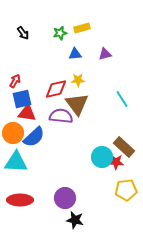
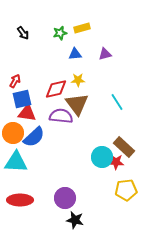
cyan line: moved 5 px left, 3 px down
